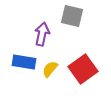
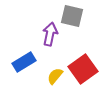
purple arrow: moved 8 px right
blue rectangle: rotated 40 degrees counterclockwise
yellow semicircle: moved 5 px right, 7 px down
